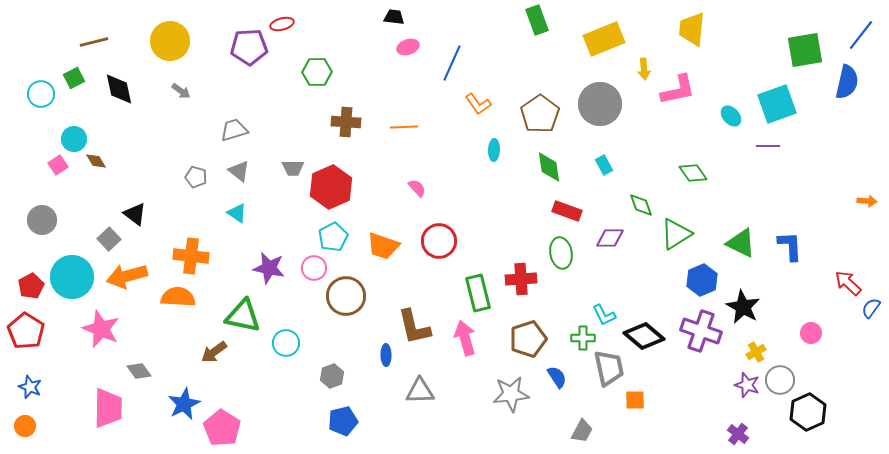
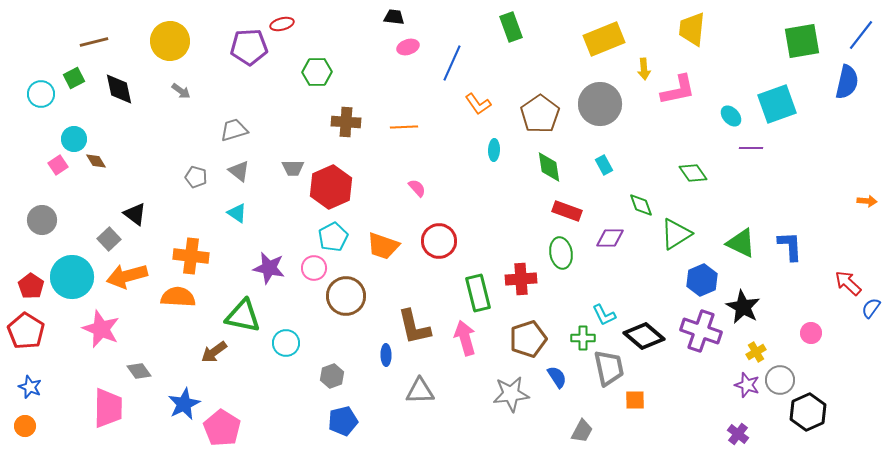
green rectangle at (537, 20): moved 26 px left, 7 px down
green square at (805, 50): moved 3 px left, 9 px up
purple line at (768, 146): moved 17 px left, 2 px down
red pentagon at (31, 286): rotated 10 degrees counterclockwise
